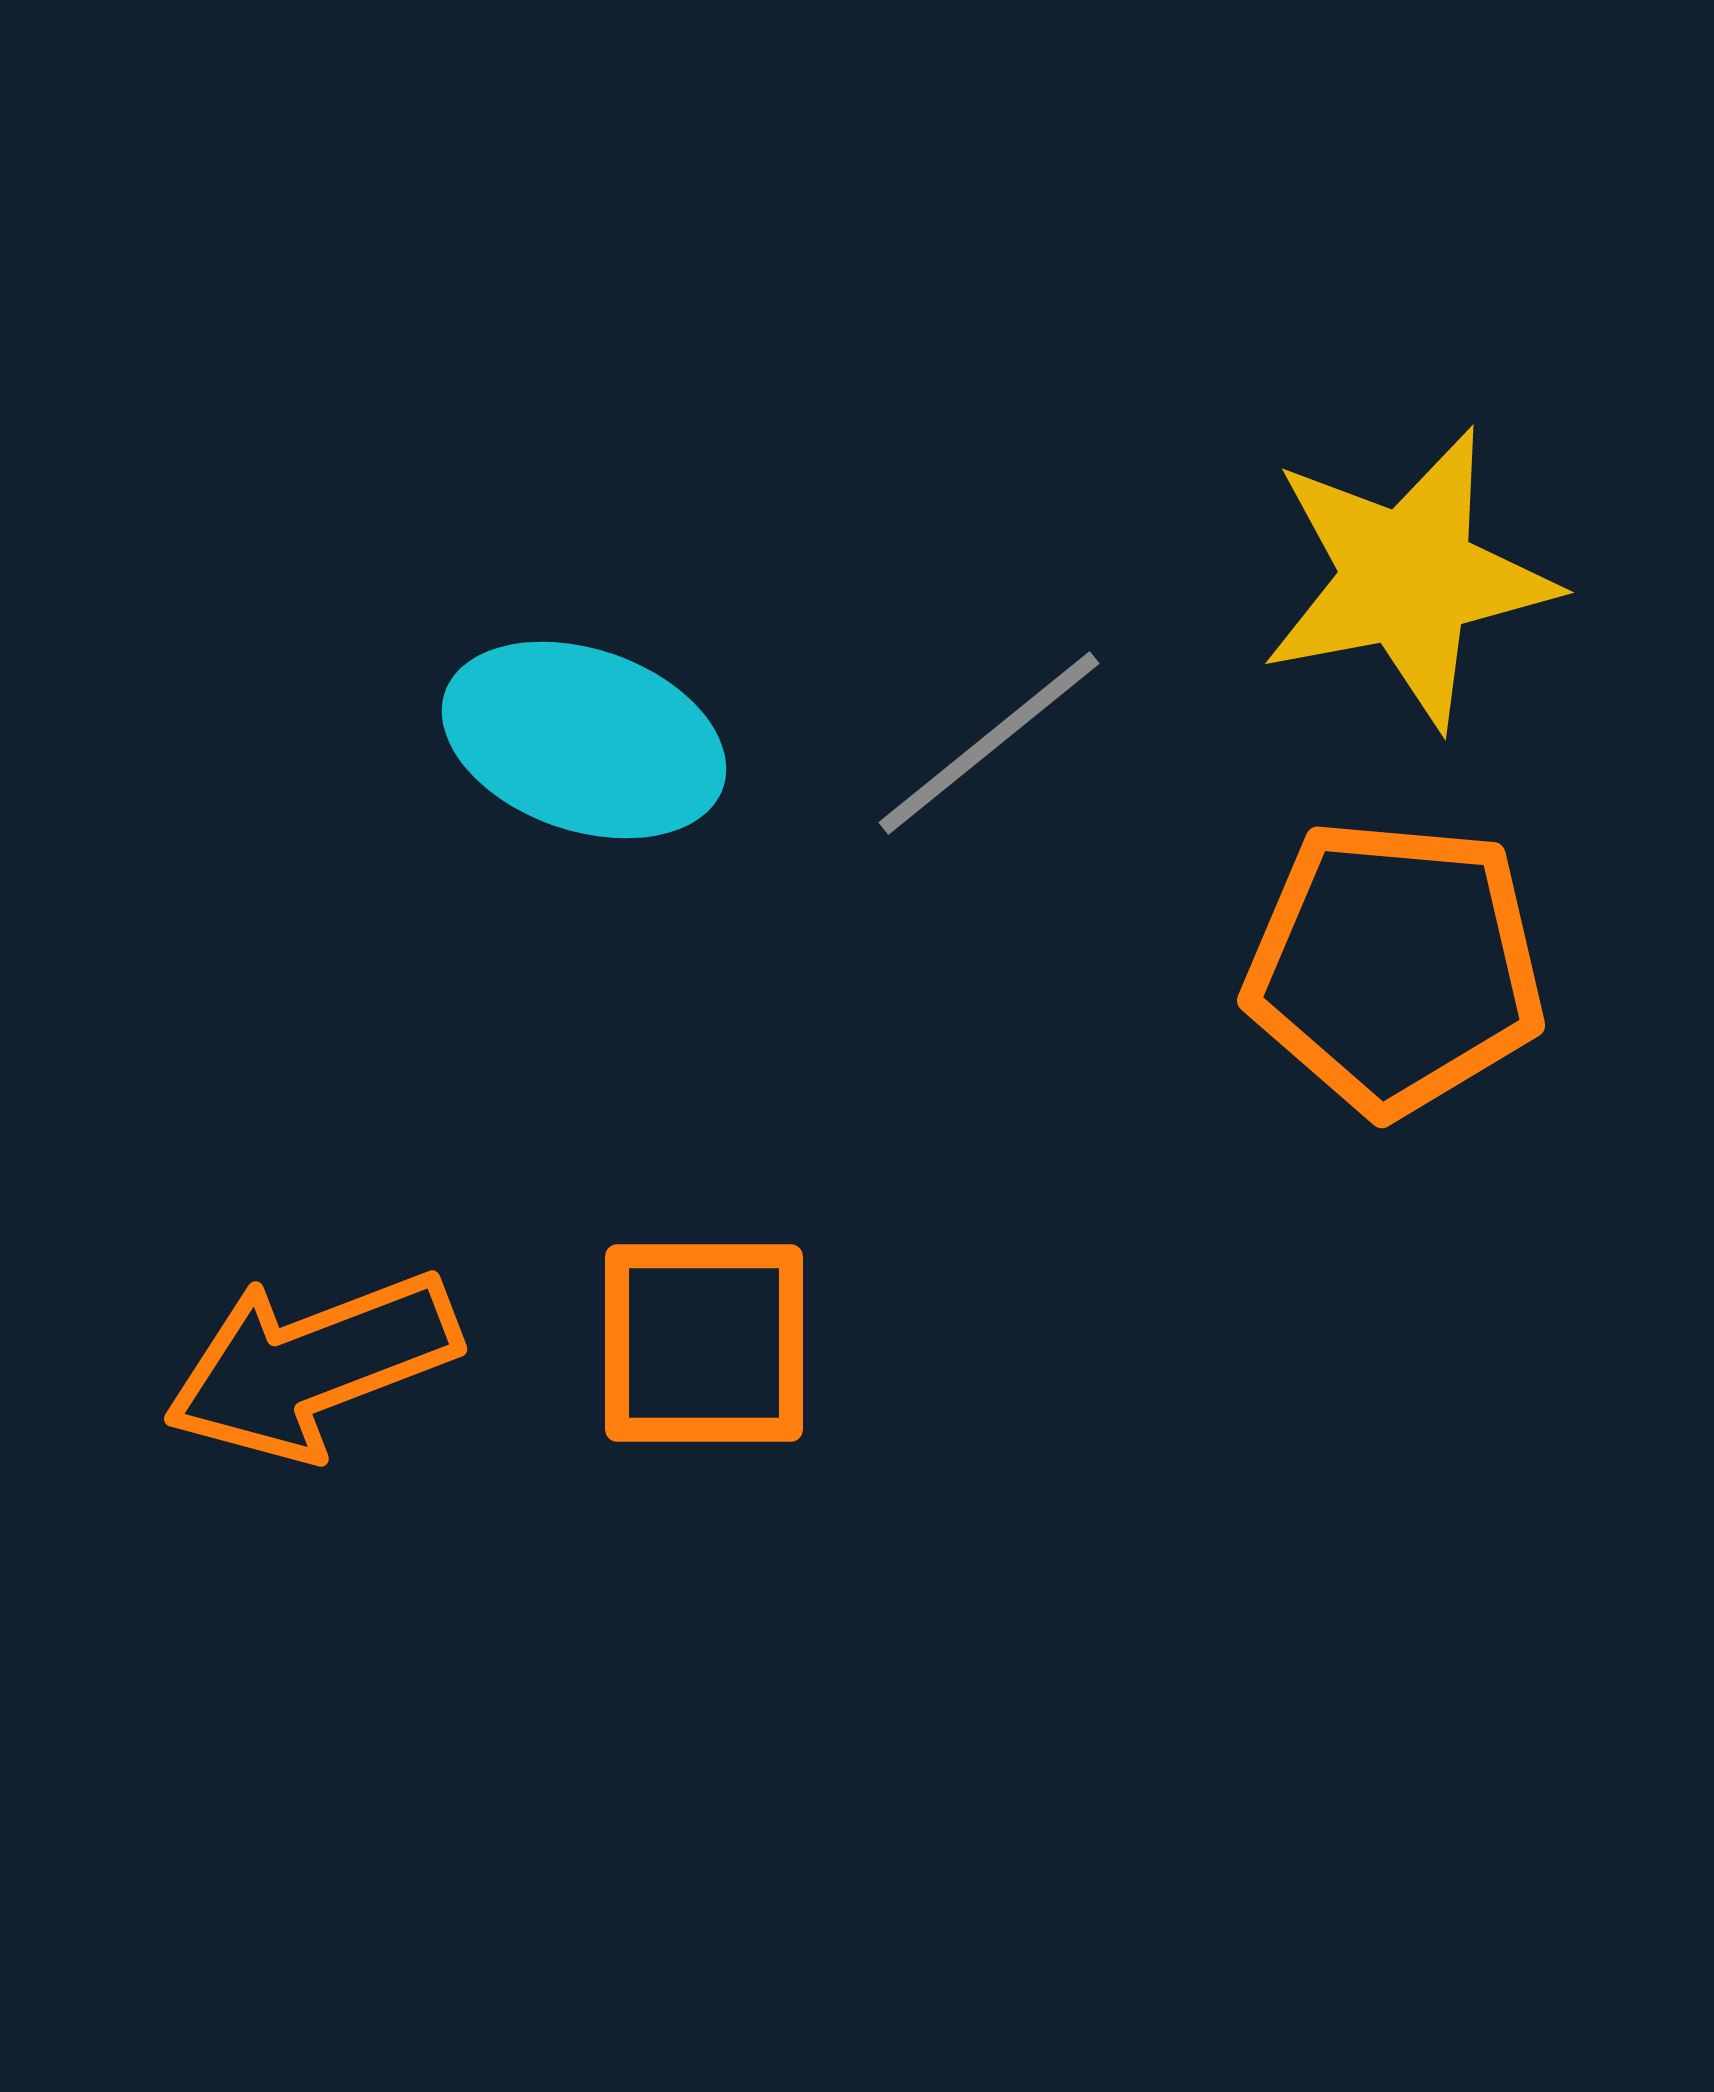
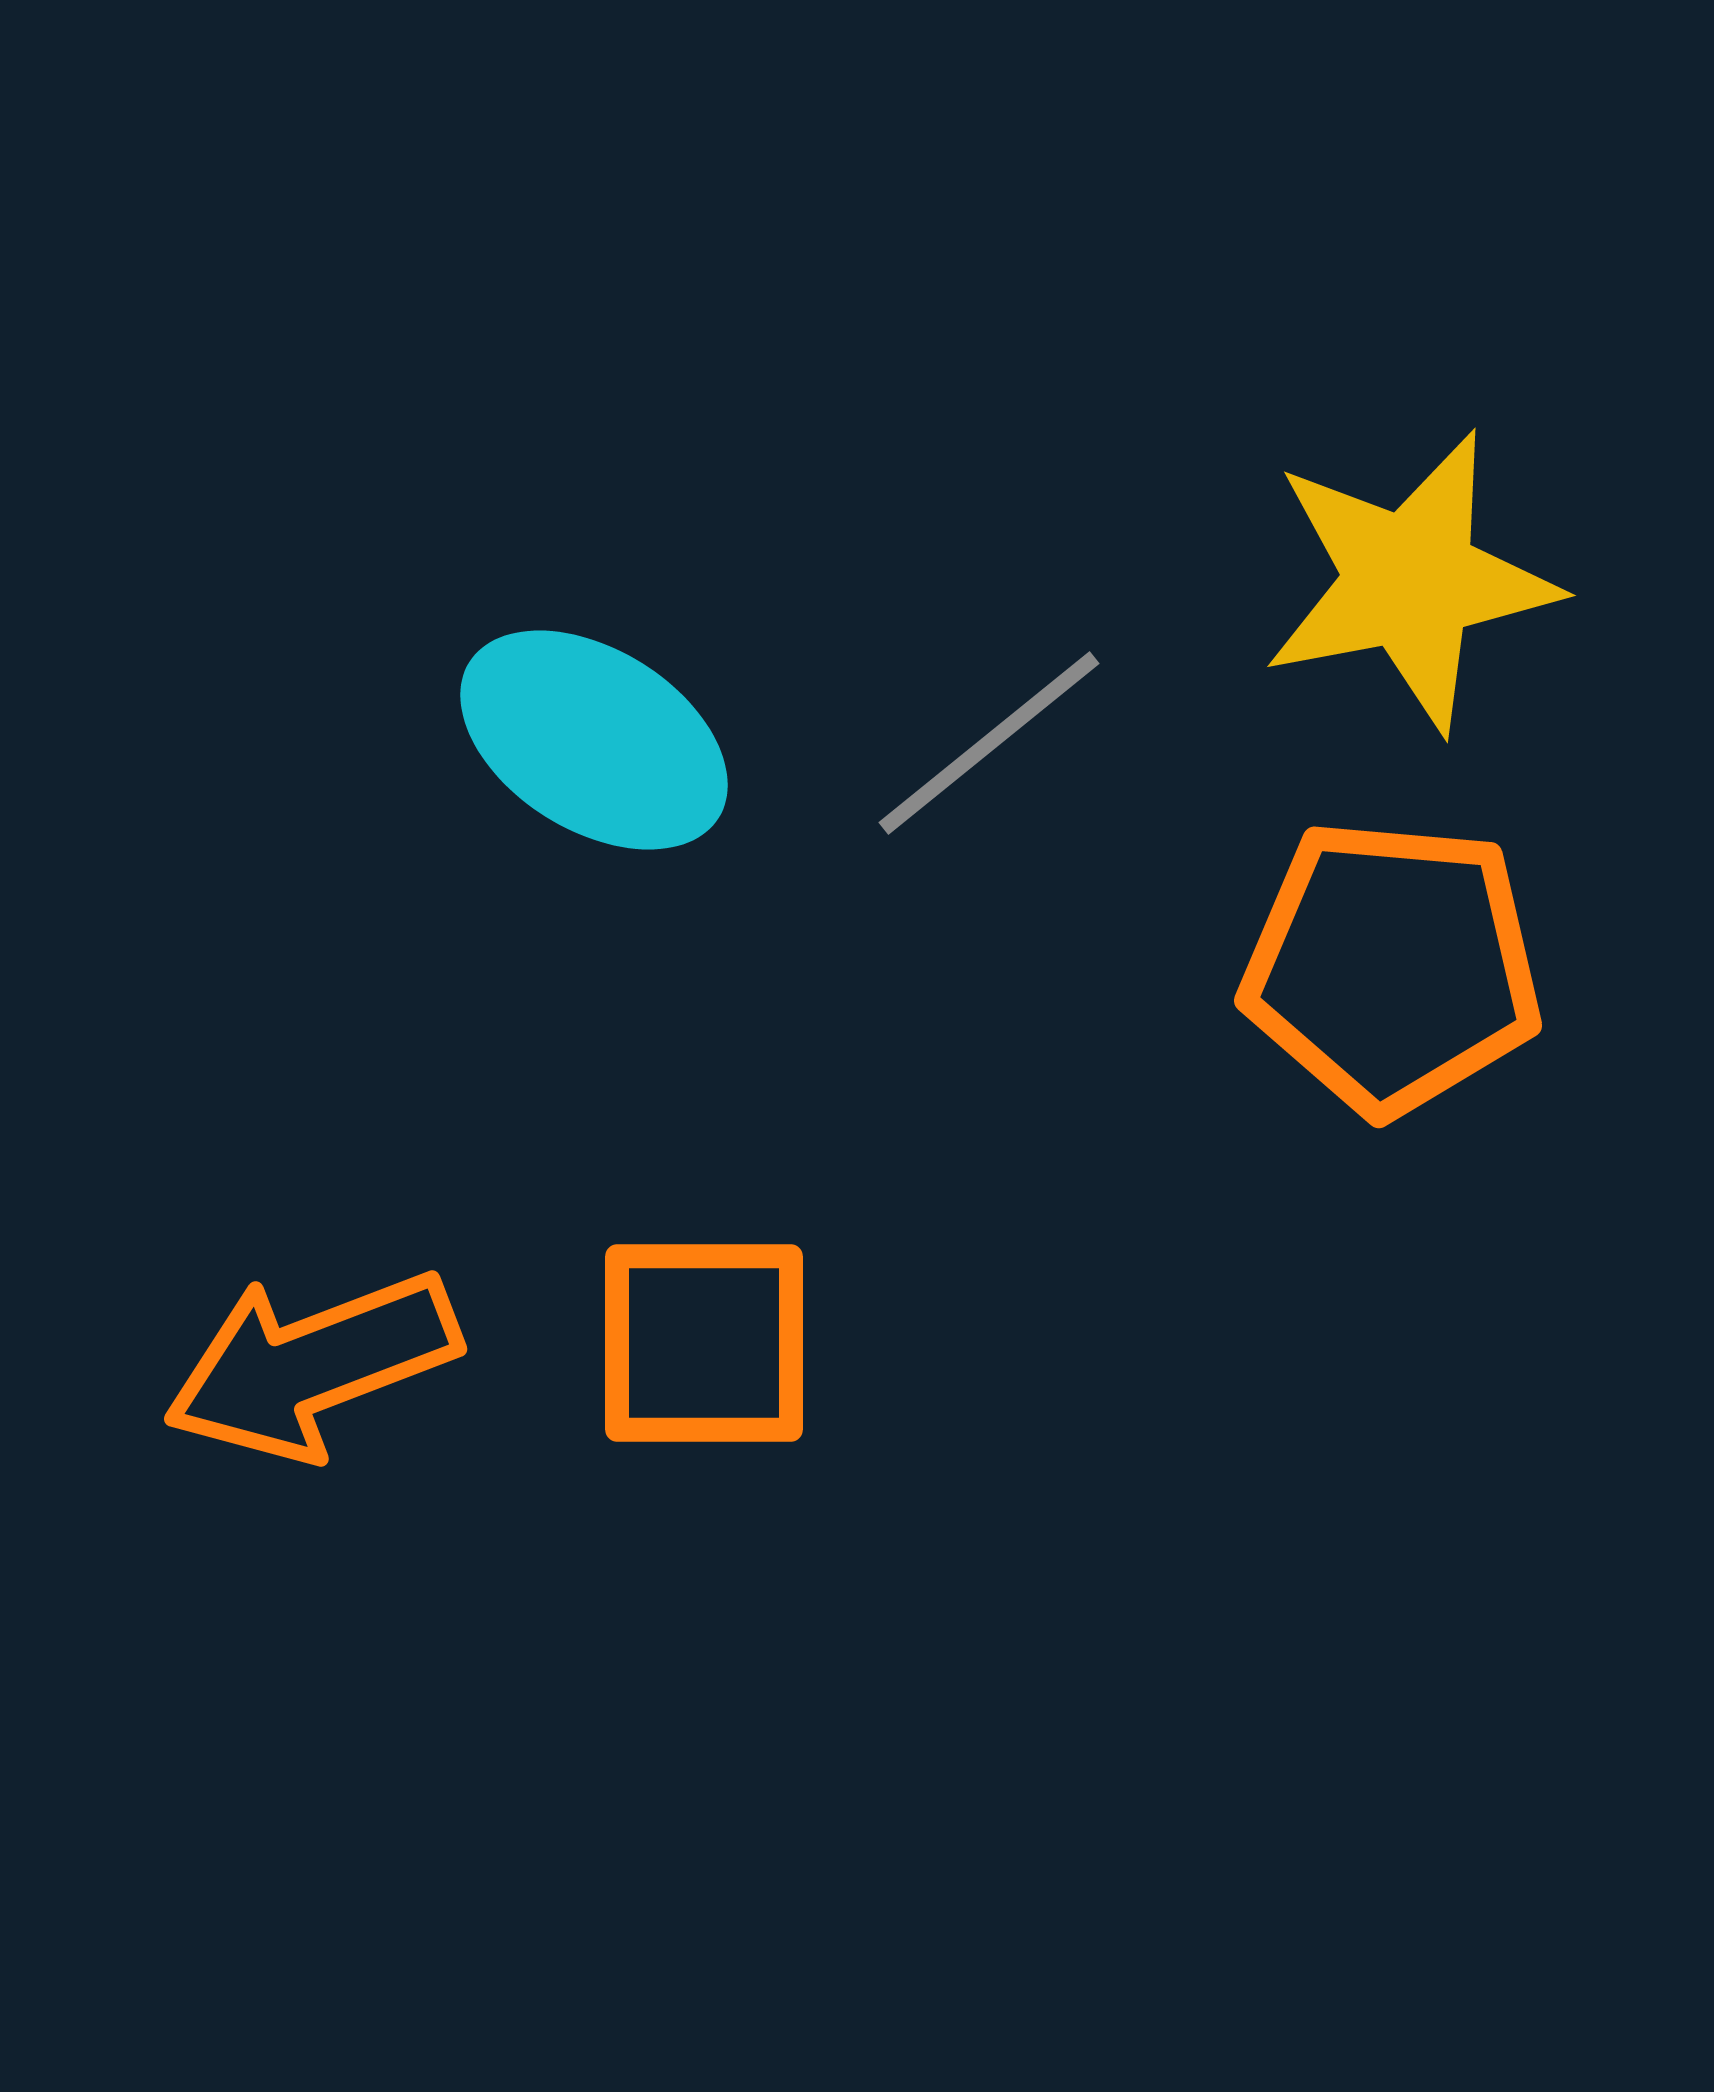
yellow star: moved 2 px right, 3 px down
cyan ellipse: moved 10 px right; rotated 13 degrees clockwise
orange pentagon: moved 3 px left
